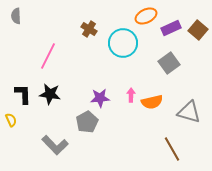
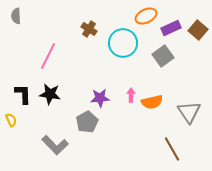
gray square: moved 6 px left, 7 px up
gray triangle: rotated 40 degrees clockwise
